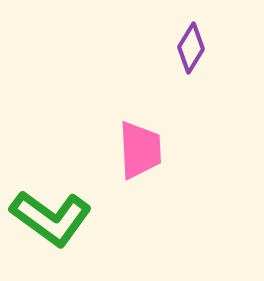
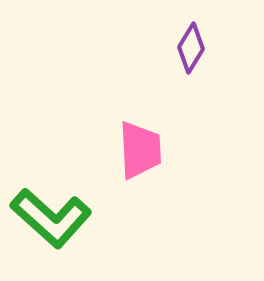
green L-shape: rotated 6 degrees clockwise
